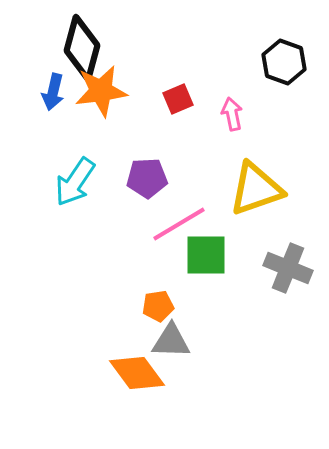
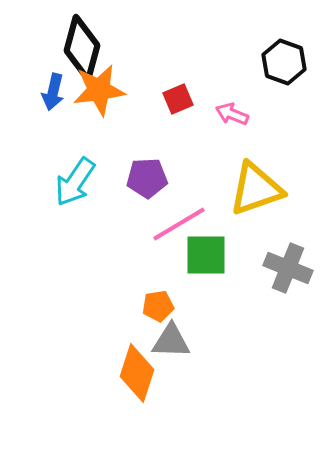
orange star: moved 2 px left, 1 px up
pink arrow: rotated 56 degrees counterclockwise
orange diamond: rotated 54 degrees clockwise
